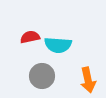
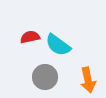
cyan semicircle: rotated 32 degrees clockwise
gray circle: moved 3 px right, 1 px down
